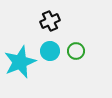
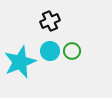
green circle: moved 4 px left
